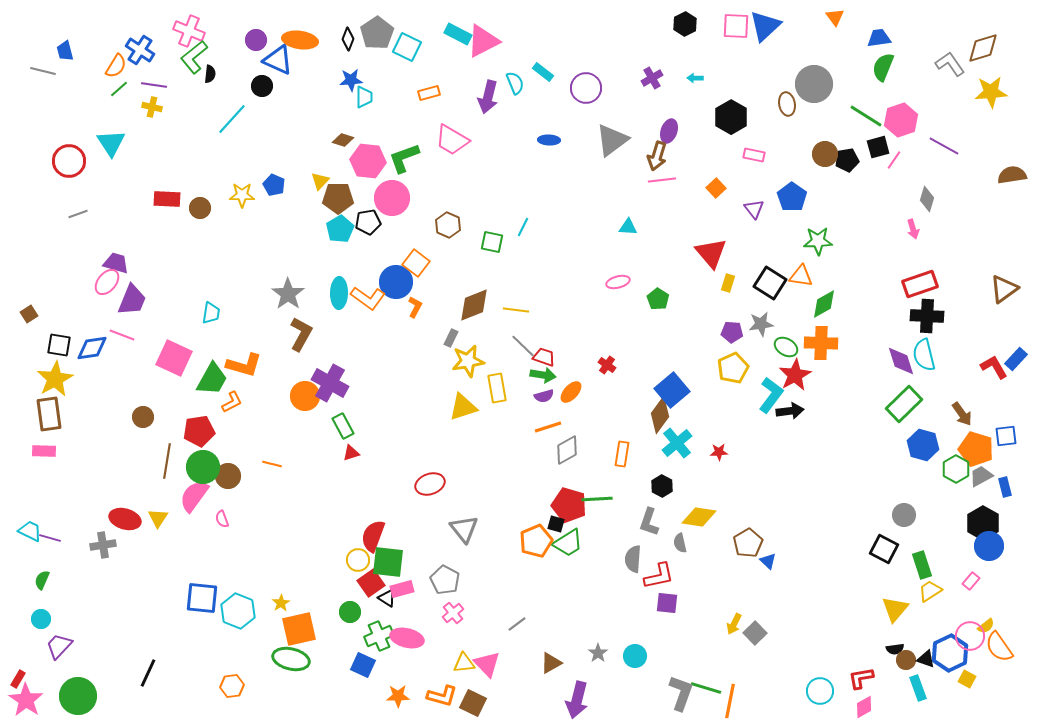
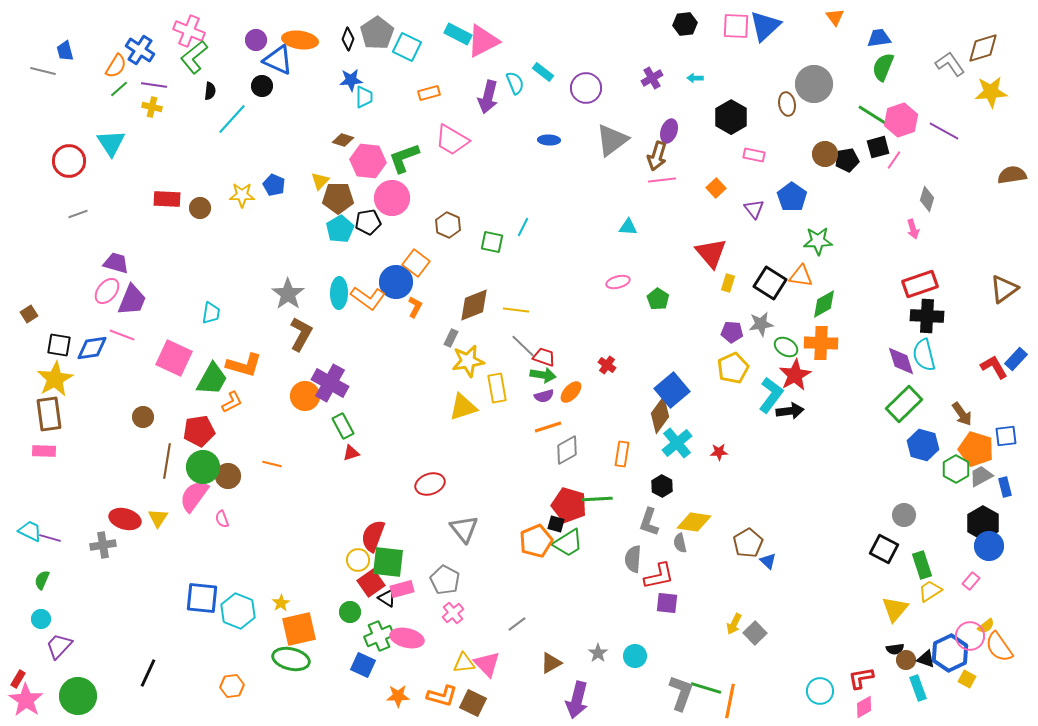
black hexagon at (685, 24): rotated 20 degrees clockwise
black semicircle at (210, 74): moved 17 px down
green line at (866, 116): moved 8 px right
purple line at (944, 146): moved 15 px up
pink ellipse at (107, 282): moved 9 px down
yellow diamond at (699, 517): moved 5 px left, 5 px down
